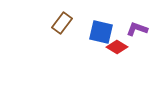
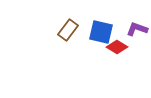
brown rectangle: moved 6 px right, 7 px down
